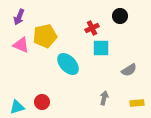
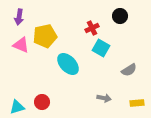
purple arrow: rotated 14 degrees counterclockwise
cyan square: rotated 30 degrees clockwise
gray arrow: rotated 88 degrees clockwise
